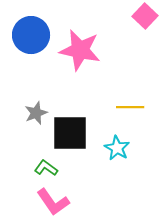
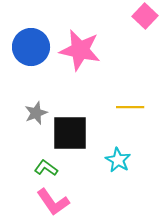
blue circle: moved 12 px down
cyan star: moved 1 px right, 12 px down
